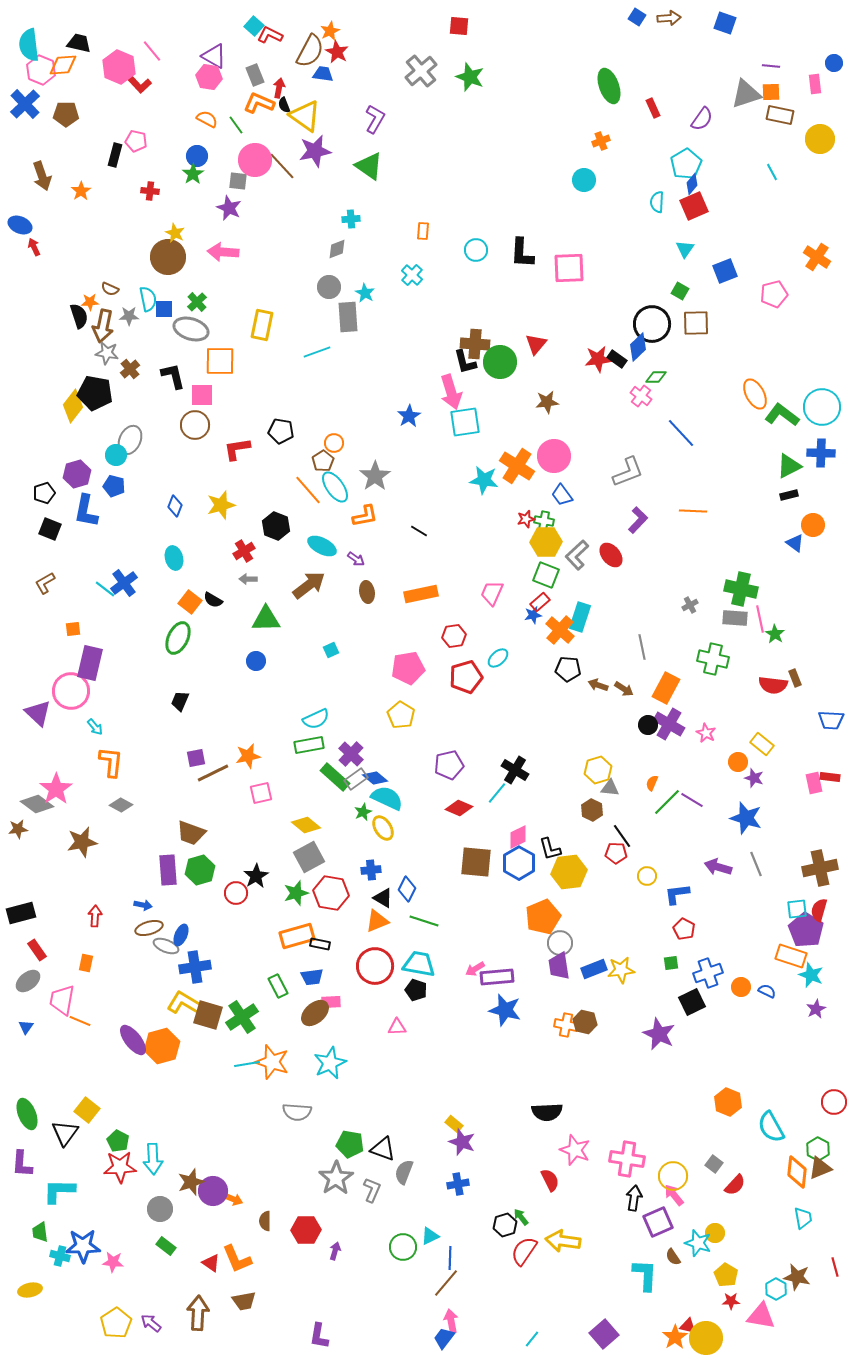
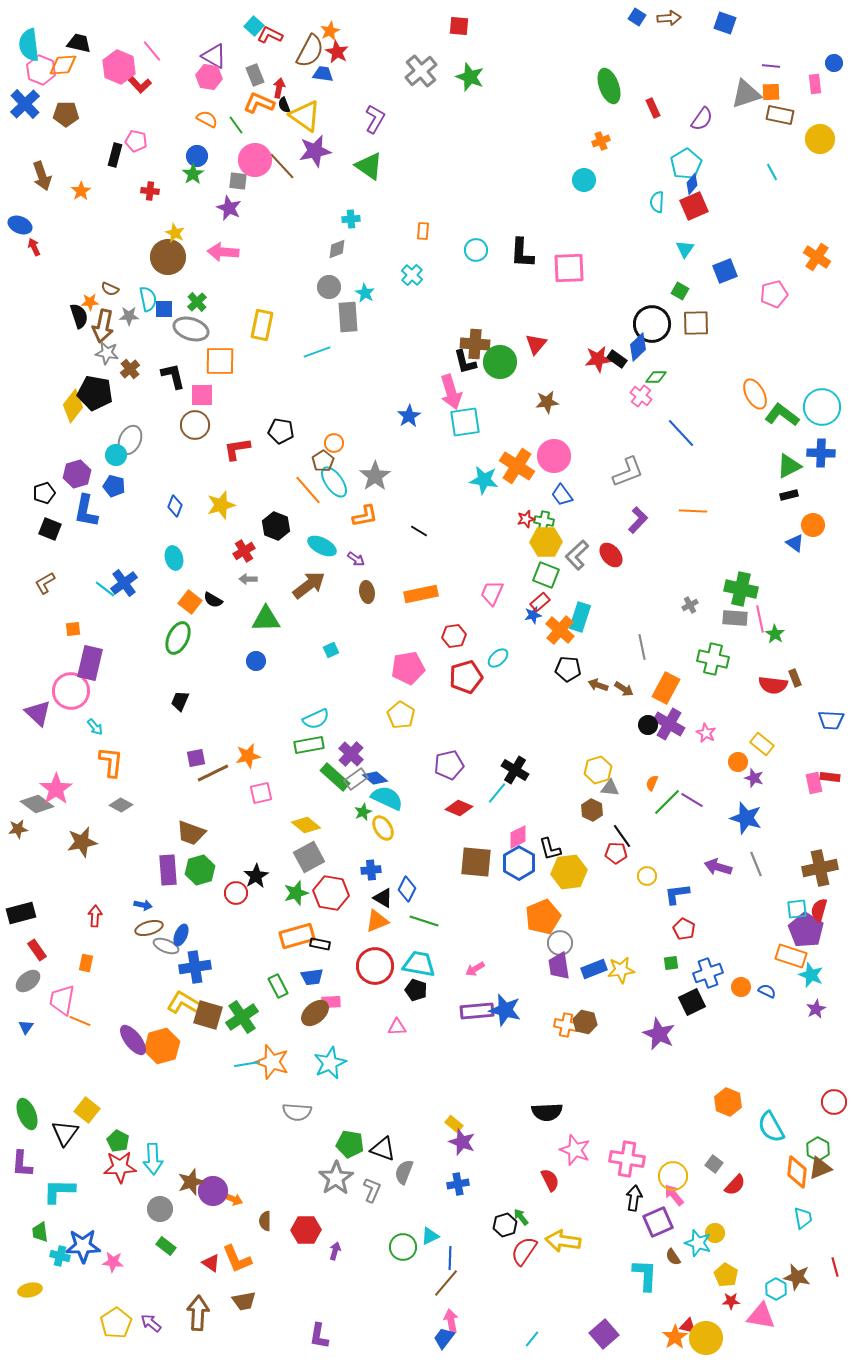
cyan ellipse at (335, 487): moved 1 px left, 5 px up
purple rectangle at (497, 977): moved 20 px left, 34 px down
